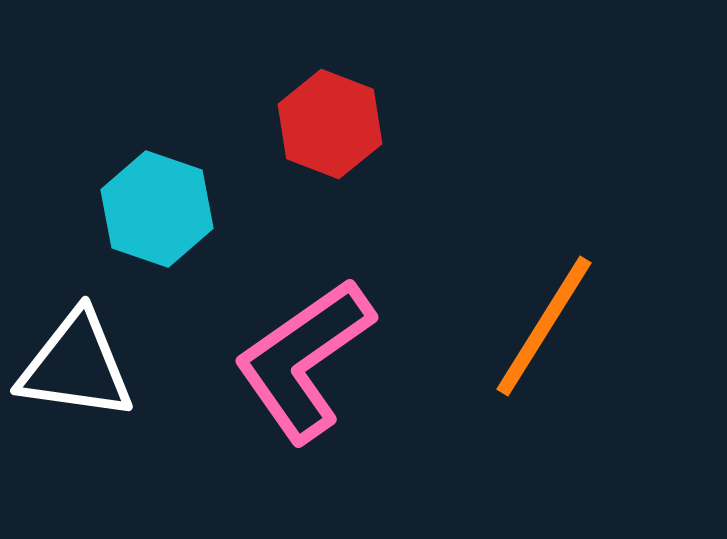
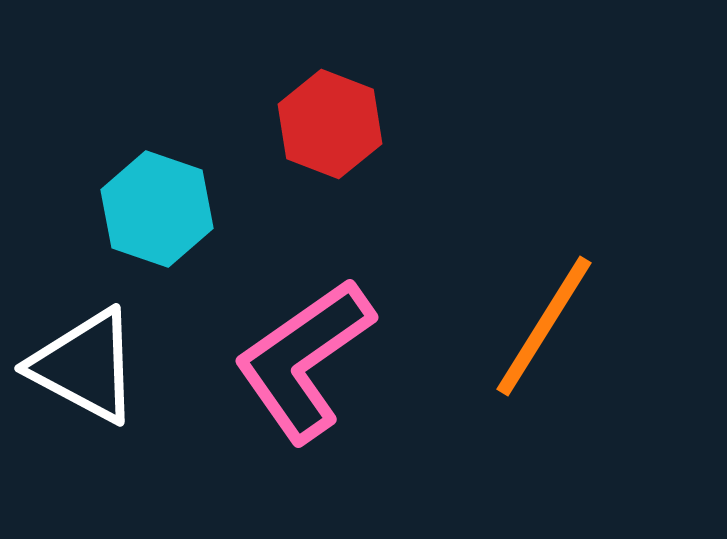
white triangle: moved 9 px right; rotated 20 degrees clockwise
